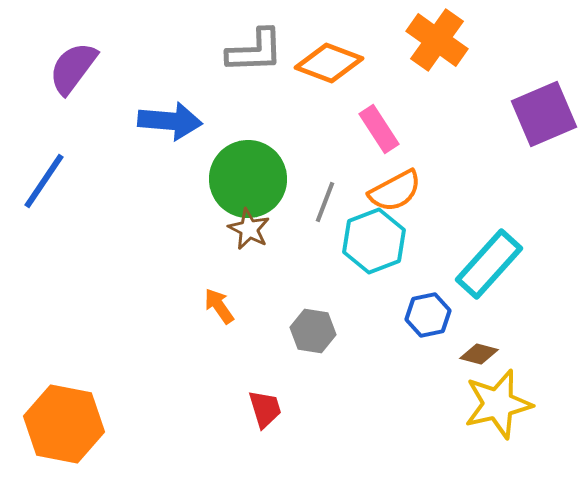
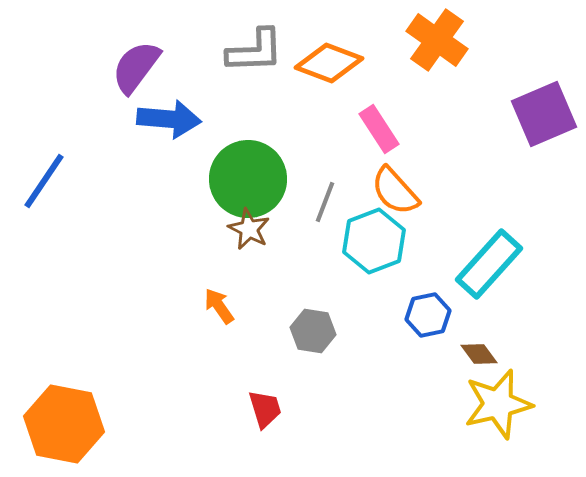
purple semicircle: moved 63 px right, 1 px up
blue arrow: moved 1 px left, 2 px up
orange semicircle: rotated 76 degrees clockwise
brown diamond: rotated 39 degrees clockwise
